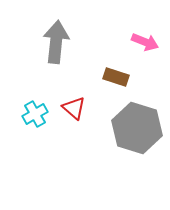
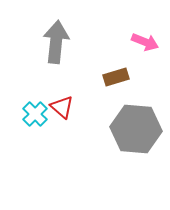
brown rectangle: rotated 35 degrees counterclockwise
red triangle: moved 12 px left, 1 px up
cyan cross: rotated 15 degrees counterclockwise
gray hexagon: moved 1 px left, 1 px down; rotated 12 degrees counterclockwise
